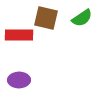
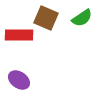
brown square: rotated 10 degrees clockwise
purple ellipse: rotated 35 degrees clockwise
